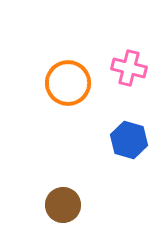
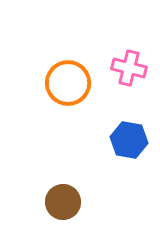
blue hexagon: rotated 6 degrees counterclockwise
brown circle: moved 3 px up
